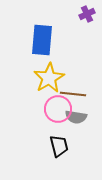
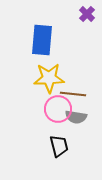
purple cross: rotated 21 degrees counterclockwise
yellow star: rotated 28 degrees clockwise
